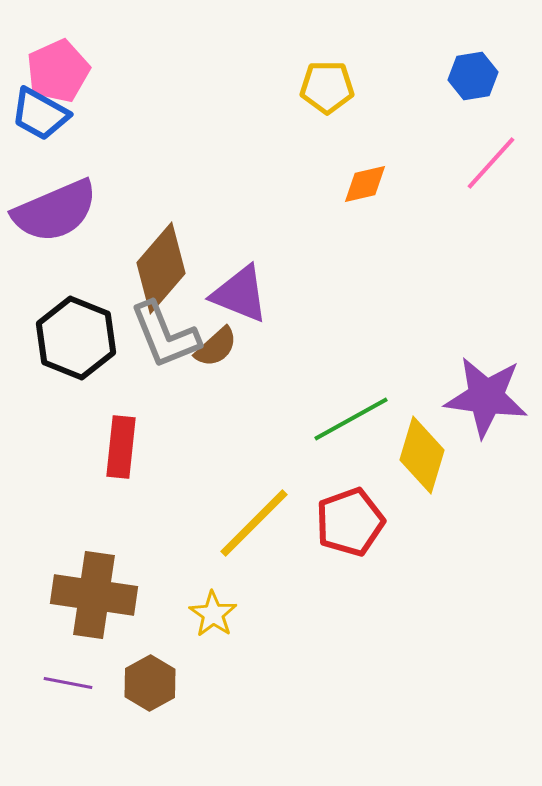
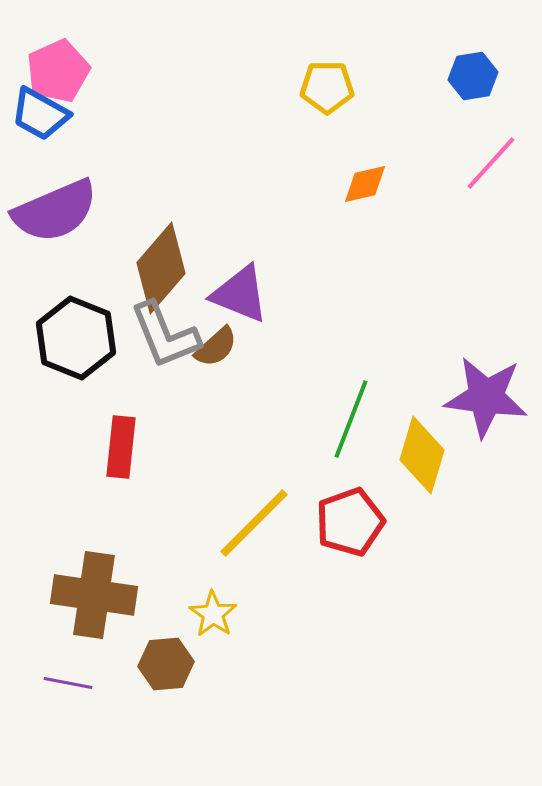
green line: rotated 40 degrees counterclockwise
brown hexagon: moved 16 px right, 19 px up; rotated 24 degrees clockwise
